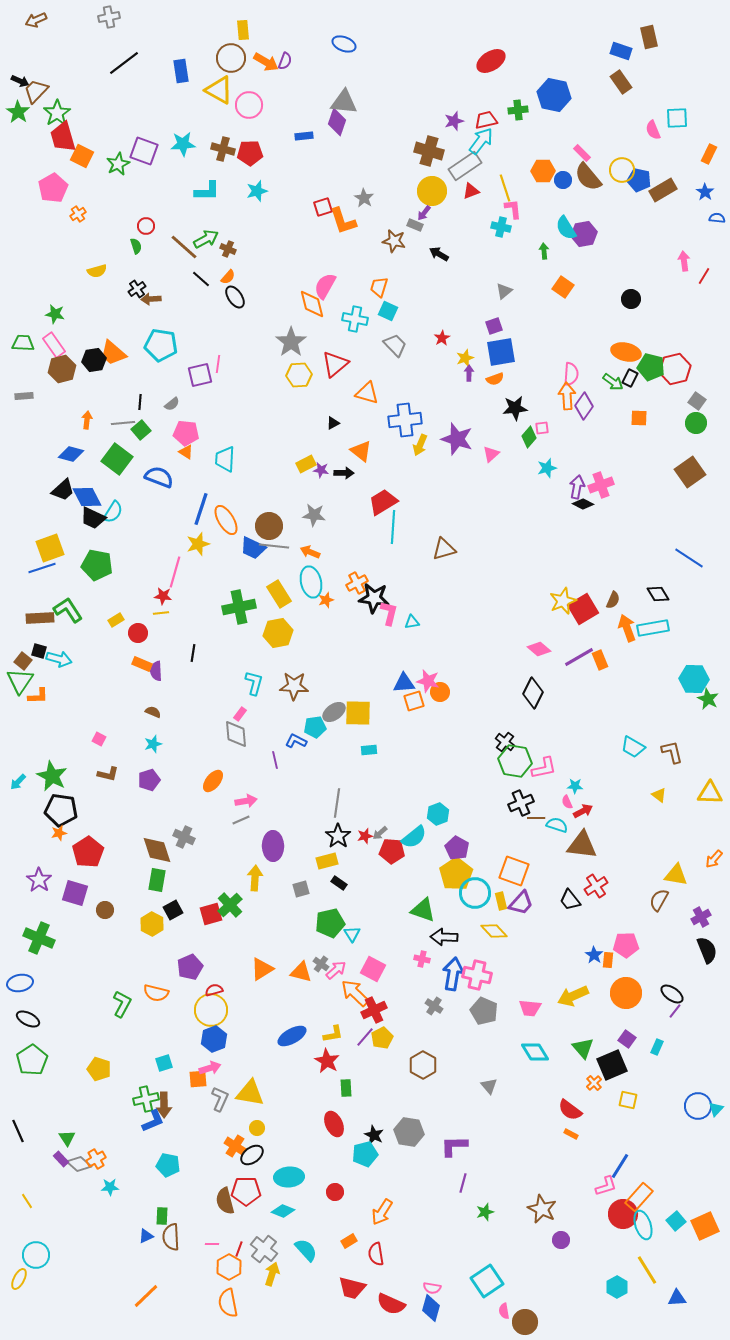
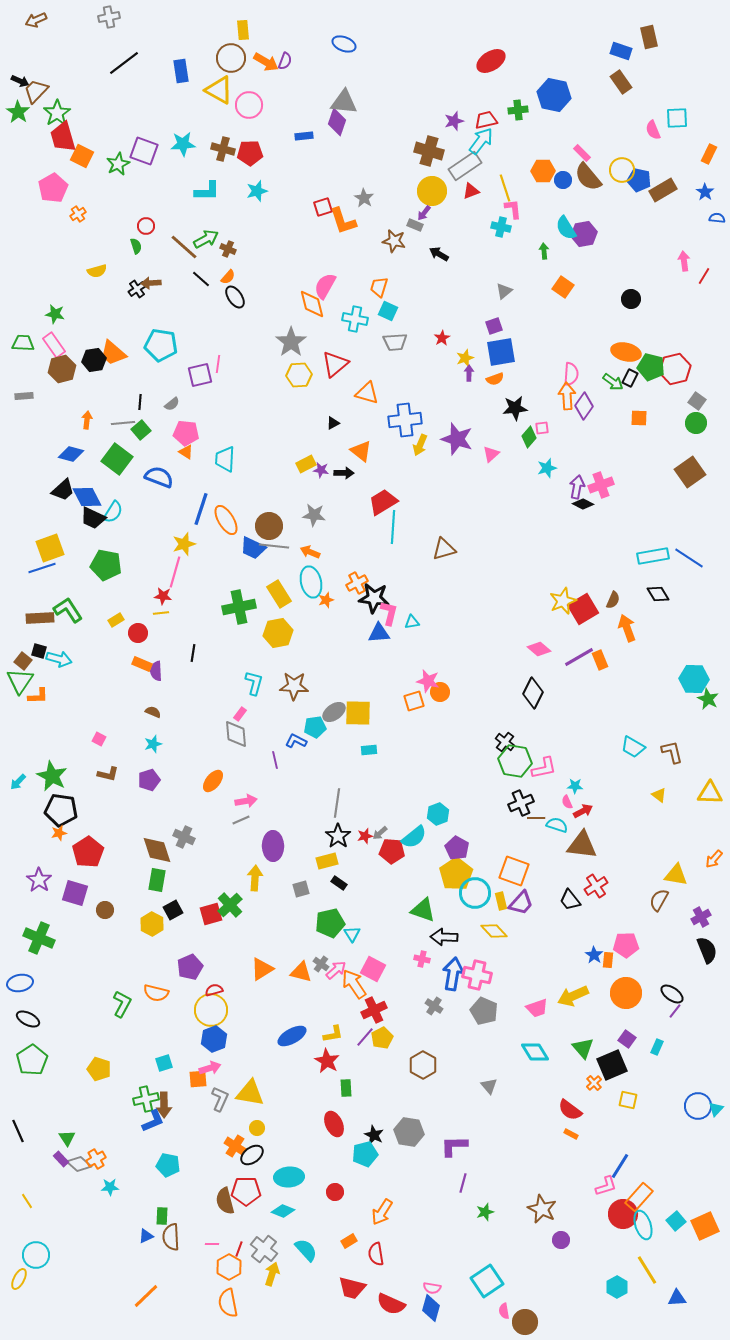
brown arrow at (151, 299): moved 16 px up
gray trapezoid at (395, 345): moved 3 px up; rotated 130 degrees clockwise
yellow star at (198, 544): moved 14 px left
green pentagon at (97, 565): moved 9 px right
cyan rectangle at (653, 628): moved 72 px up
blue triangle at (404, 683): moved 25 px left, 50 px up
orange arrow at (355, 993): moved 1 px left, 9 px up; rotated 12 degrees clockwise
pink trapezoid at (530, 1008): moved 7 px right; rotated 25 degrees counterclockwise
